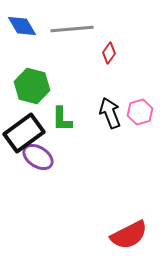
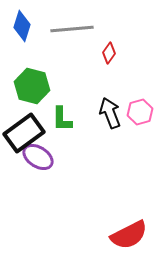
blue diamond: rotated 48 degrees clockwise
